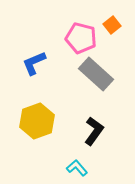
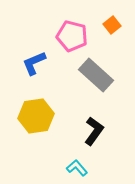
pink pentagon: moved 9 px left, 2 px up
gray rectangle: moved 1 px down
yellow hexagon: moved 1 px left, 5 px up; rotated 12 degrees clockwise
